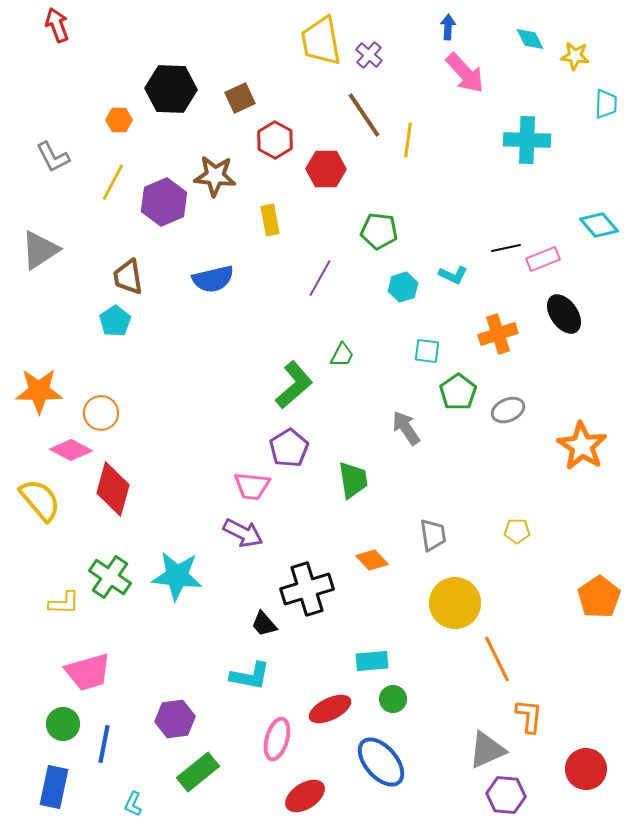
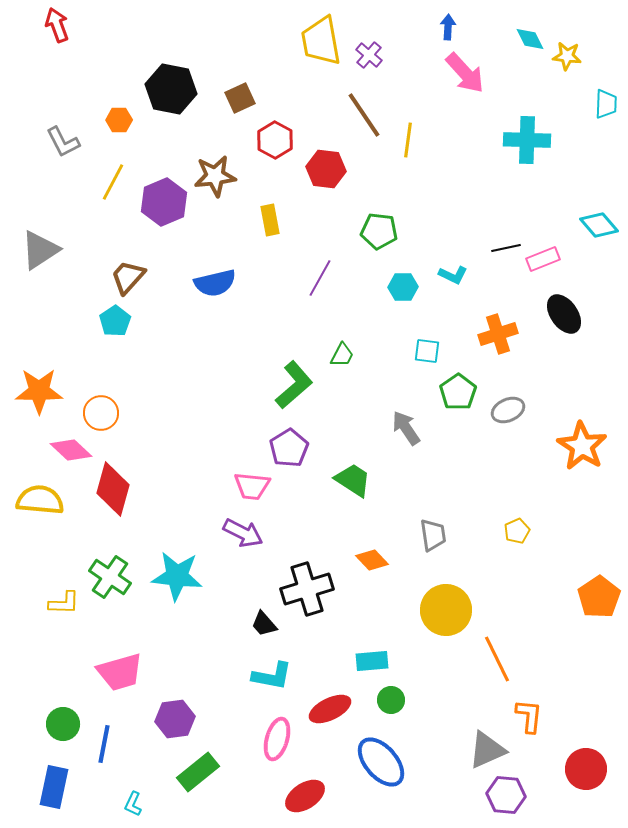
yellow star at (575, 56): moved 8 px left
black hexagon at (171, 89): rotated 9 degrees clockwise
gray L-shape at (53, 157): moved 10 px right, 15 px up
red hexagon at (326, 169): rotated 6 degrees clockwise
brown star at (215, 176): rotated 12 degrees counterclockwise
brown trapezoid at (128, 277): rotated 51 degrees clockwise
blue semicircle at (213, 279): moved 2 px right, 4 px down
cyan hexagon at (403, 287): rotated 16 degrees clockwise
pink diamond at (71, 450): rotated 15 degrees clockwise
green trapezoid at (353, 480): rotated 48 degrees counterclockwise
yellow semicircle at (40, 500): rotated 45 degrees counterclockwise
yellow pentagon at (517, 531): rotated 25 degrees counterclockwise
yellow circle at (455, 603): moved 9 px left, 7 px down
pink trapezoid at (88, 672): moved 32 px right
cyan L-shape at (250, 676): moved 22 px right
green circle at (393, 699): moved 2 px left, 1 px down
